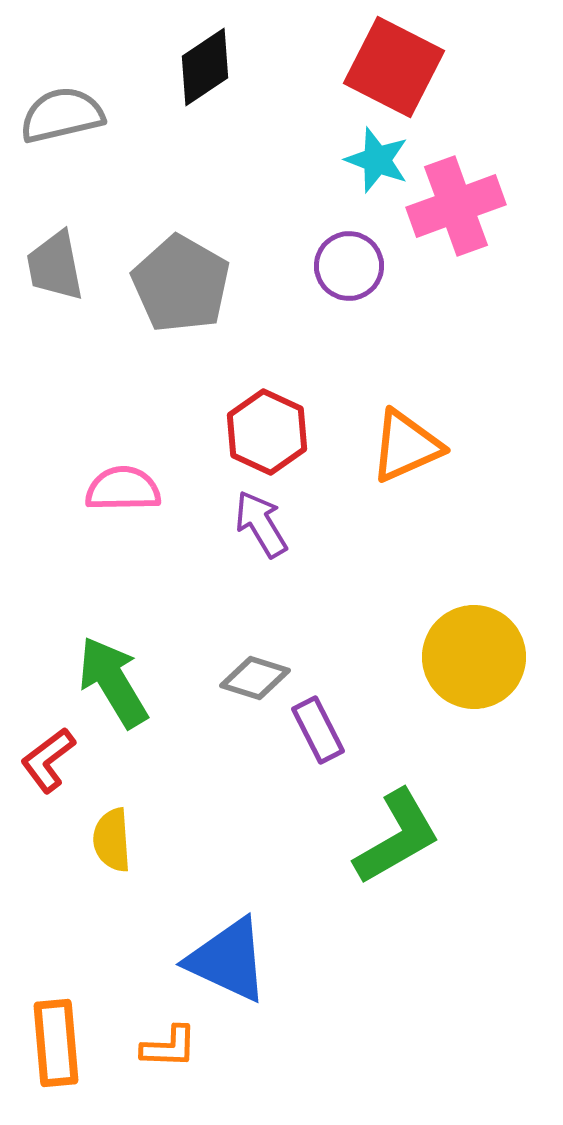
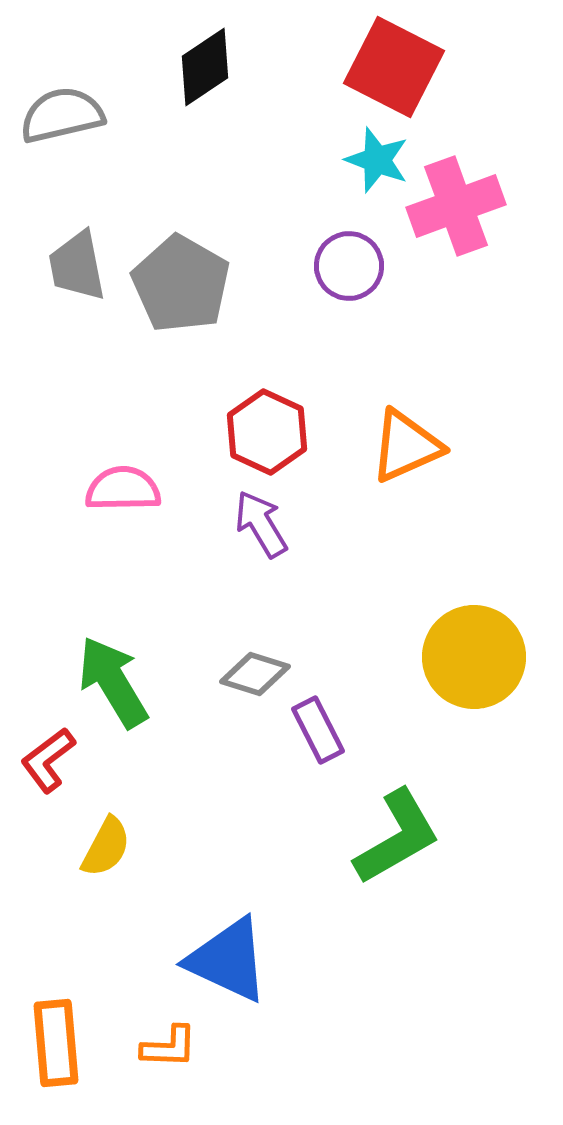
gray trapezoid: moved 22 px right
gray diamond: moved 4 px up
yellow semicircle: moved 6 px left, 7 px down; rotated 148 degrees counterclockwise
